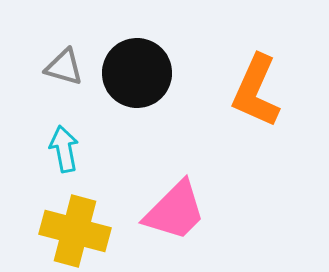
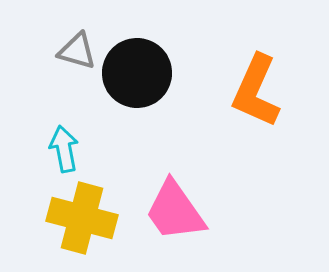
gray triangle: moved 13 px right, 16 px up
pink trapezoid: rotated 100 degrees clockwise
yellow cross: moved 7 px right, 13 px up
